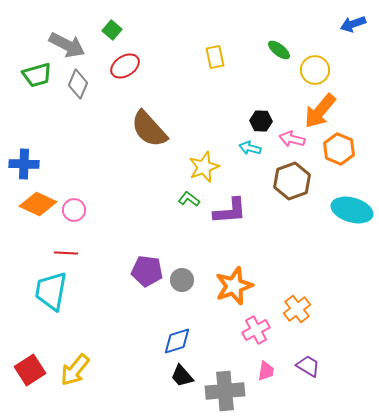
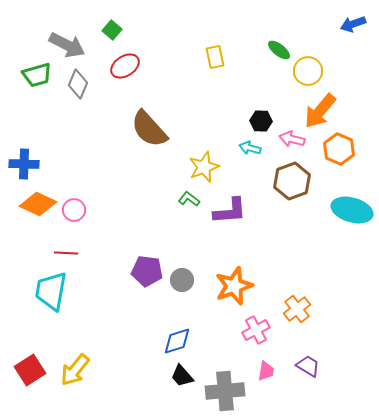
yellow circle: moved 7 px left, 1 px down
